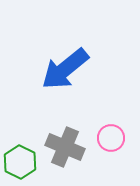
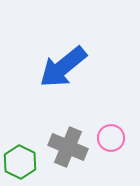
blue arrow: moved 2 px left, 2 px up
gray cross: moved 3 px right
